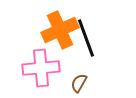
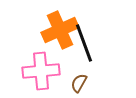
black line: moved 2 px left, 5 px down
pink cross: moved 3 px down
